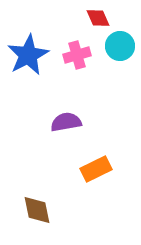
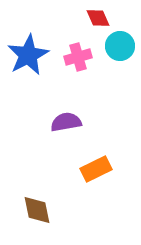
pink cross: moved 1 px right, 2 px down
